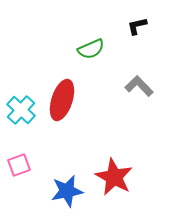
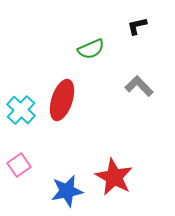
pink square: rotated 15 degrees counterclockwise
